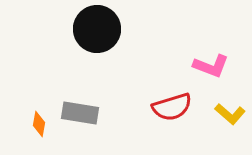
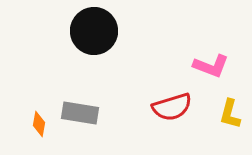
black circle: moved 3 px left, 2 px down
yellow L-shape: rotated 64 degrees clockwise
